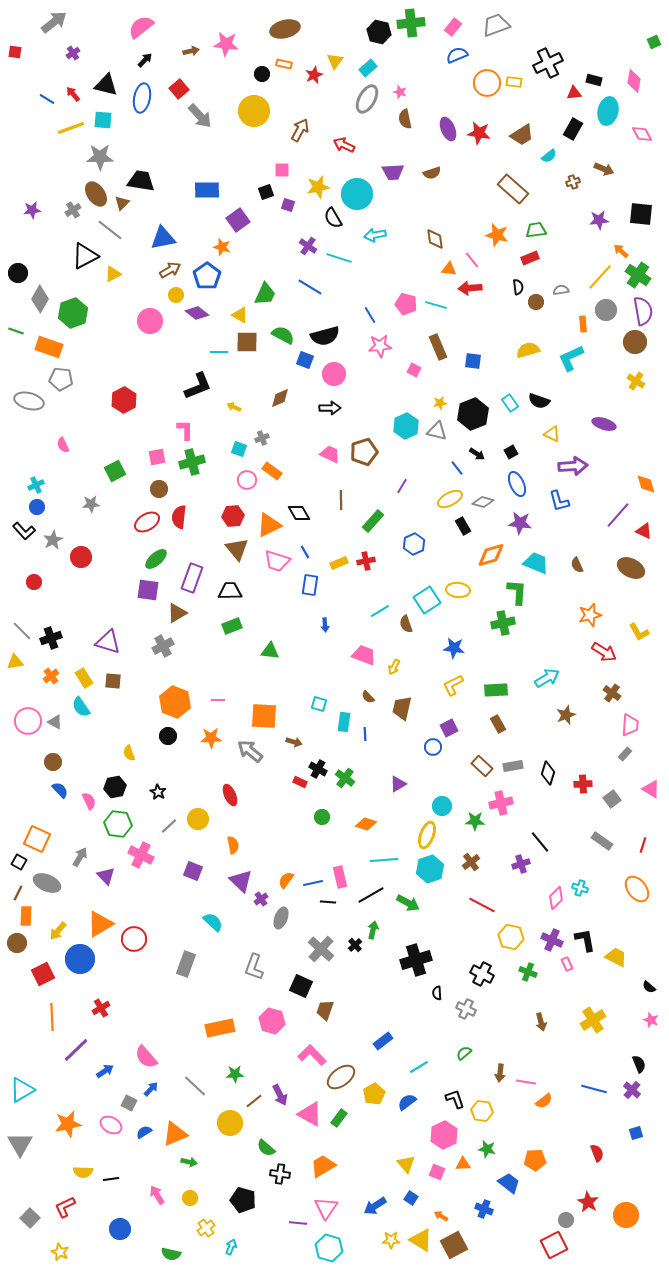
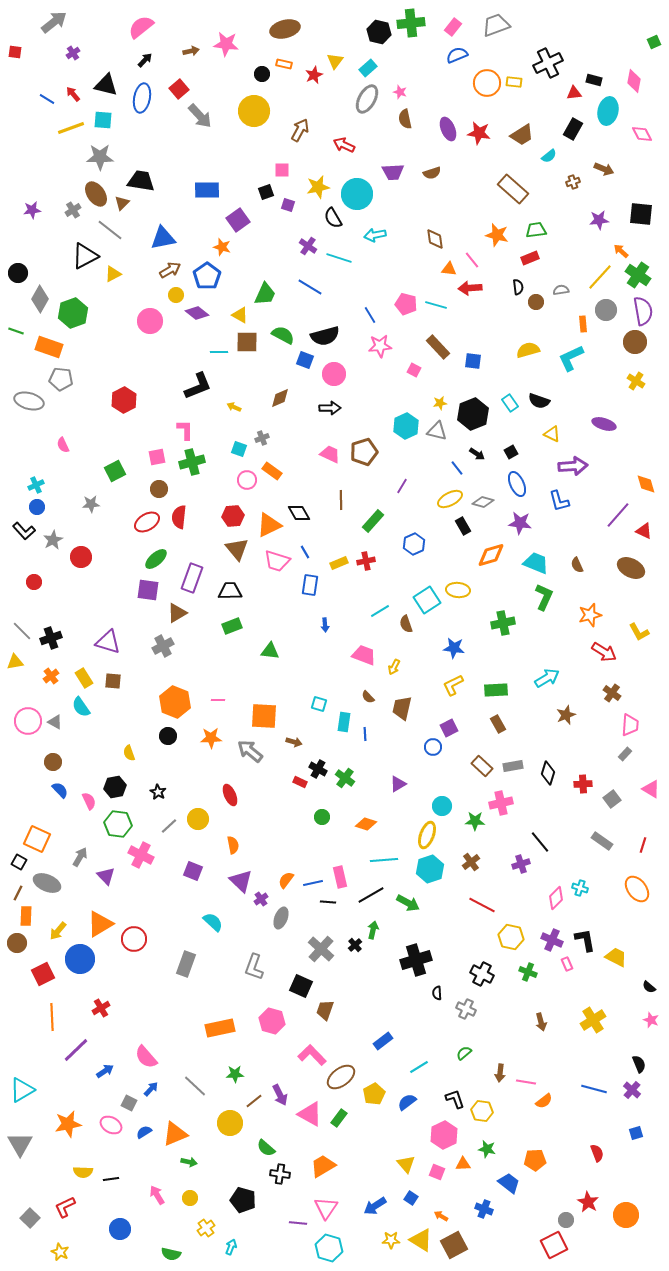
brown rectangle at (438, 347): rotated 20 degrees counterclockwise
green L-shape at (517, 592): moved 27 px right, 5 px down; rotated 20 degrees clockwise
